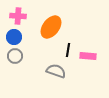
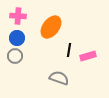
blue circle: moved 3 px right, 1 px down
black line: moved 1 px right
pink rectangle: rotated 21 degrees counterclockwise
gray semicircle: moved 3 px right, 7 px down
